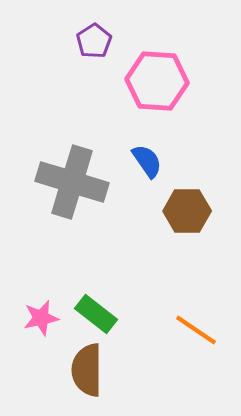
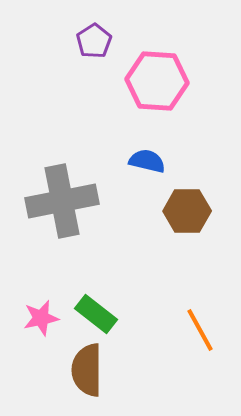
blue semicircle: rotated 42 degrees counterclockwise
gray cross: moved 10 px left, 19 px down; rotated 28 degrees counterclockwise
orange line: moved 4 px right; rotated 27 degrees clockwise
